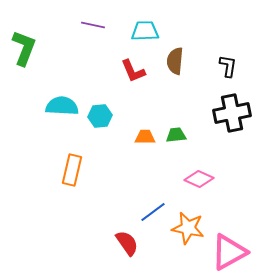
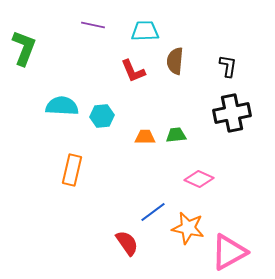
cyan hexagon: moved 2 px right
